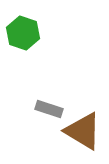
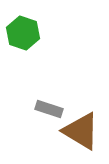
brown triangle: moved 2 px left
